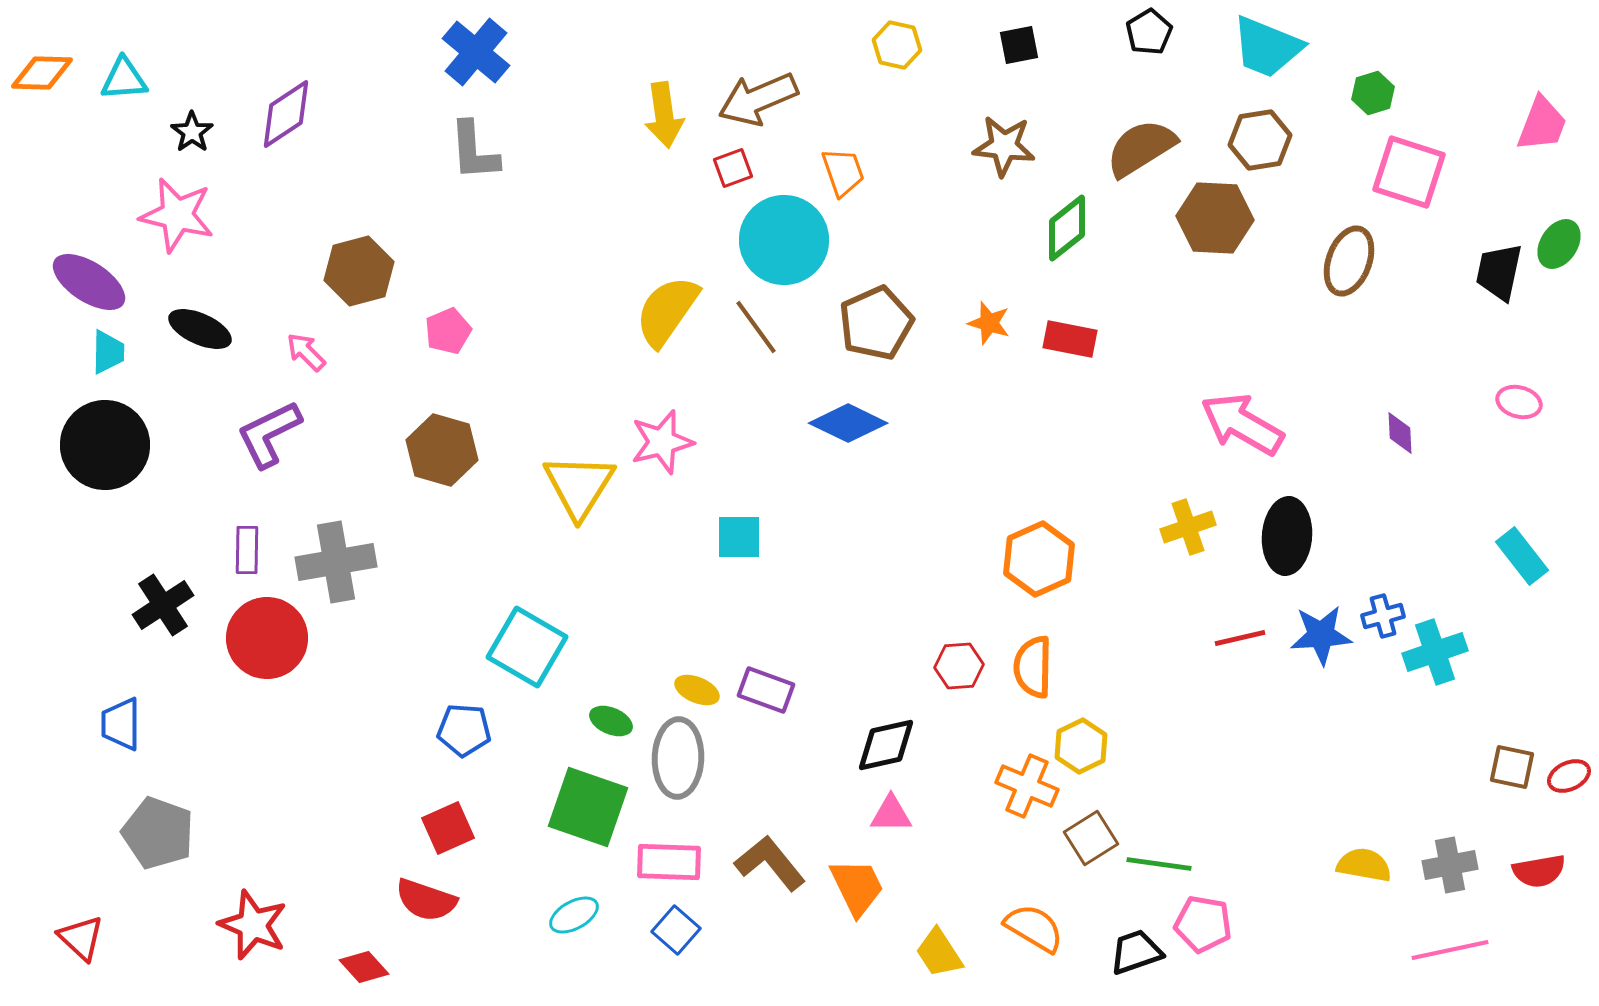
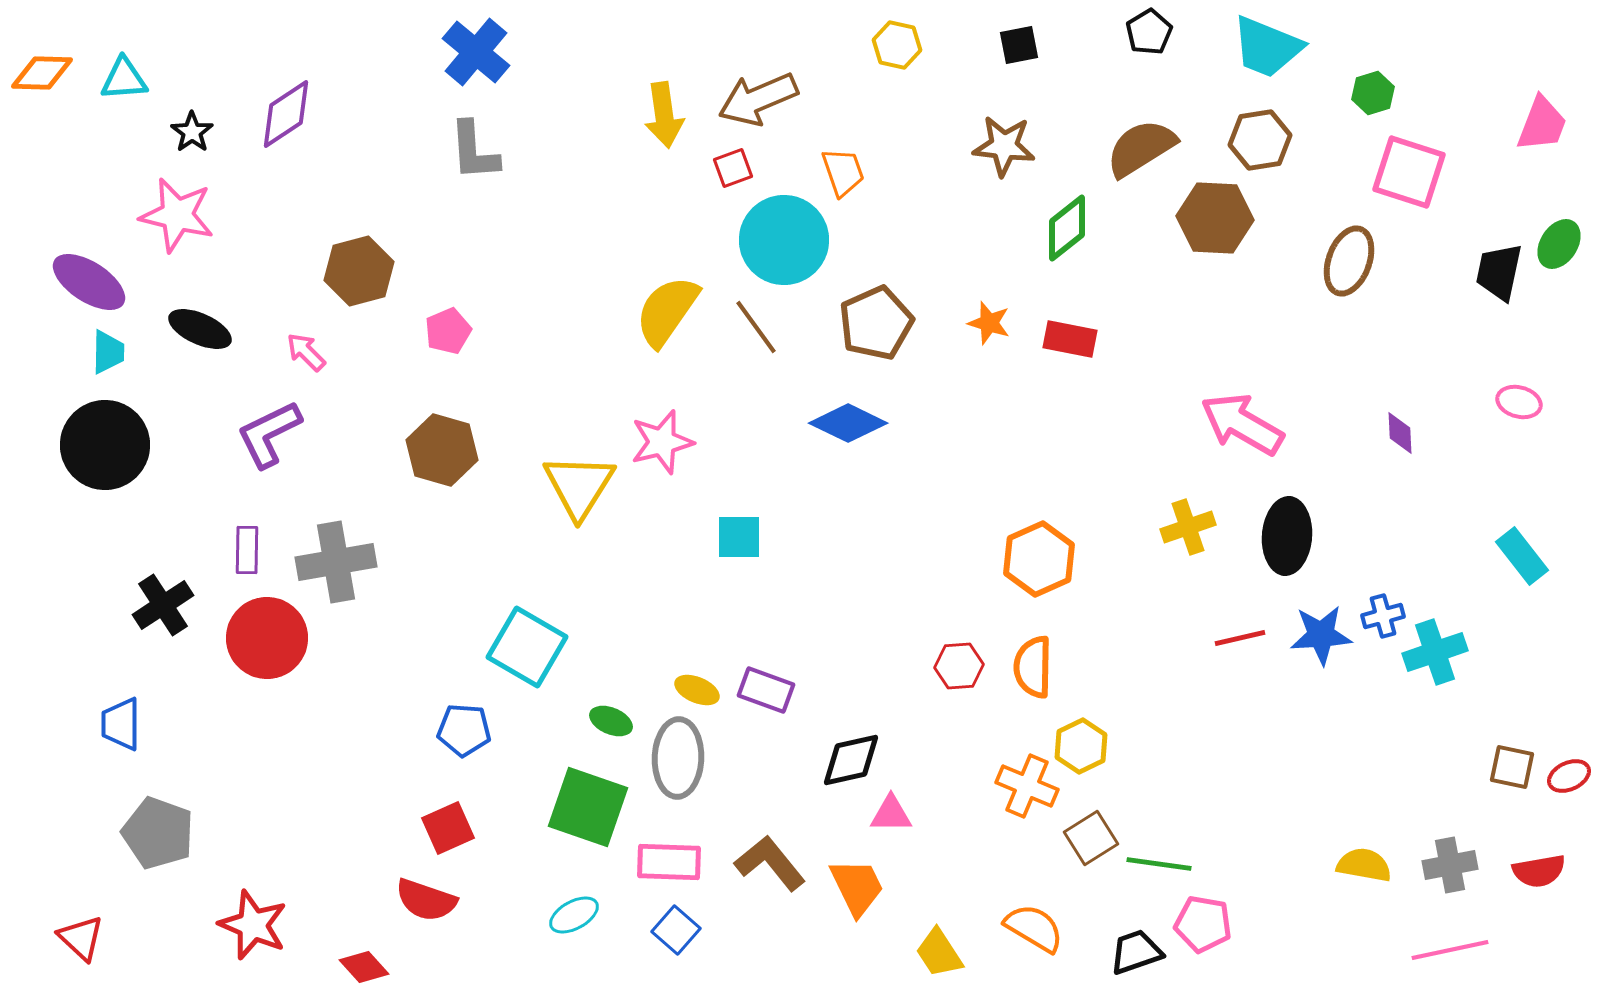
black diamond at (886, 745): moved 35 px left, 15 px down
